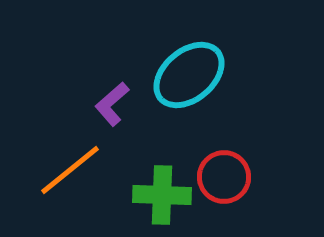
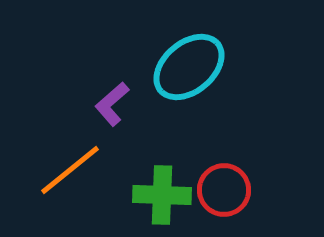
cyan ellipse: moved 8 px up
red circle: moved 13 px down
